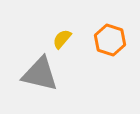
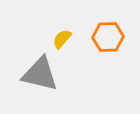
orange hexagon: moved 2 px left, 3 px up; rotated 20 degrees counterclockwise
